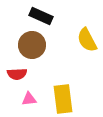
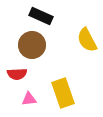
yellow rectangle: moved 6 px up; rotated 12 degrees counterclockwise
